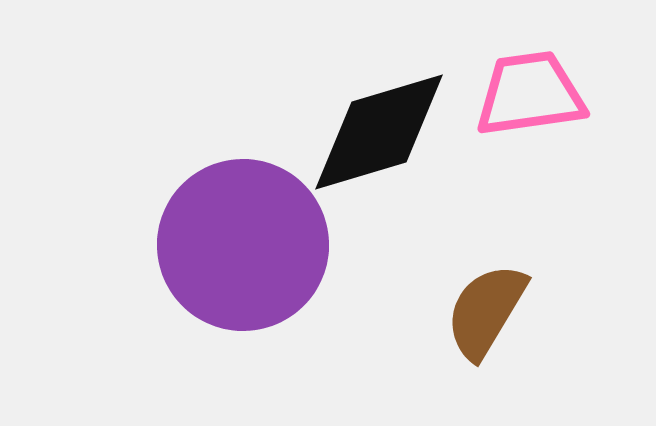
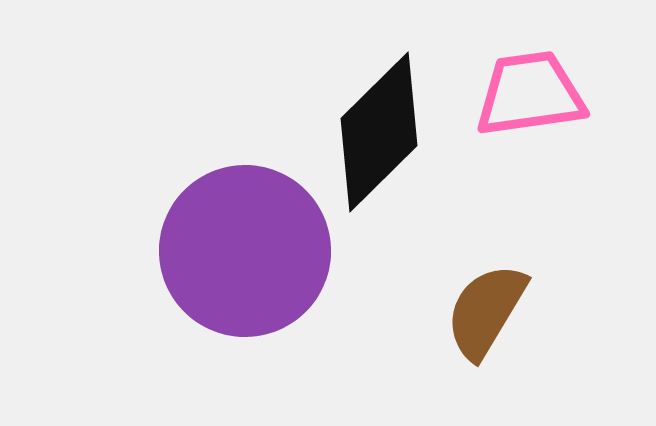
black diamond: rotated 28 degrees counterclockwise
purple circle: moved 2 px right, 6 px down
